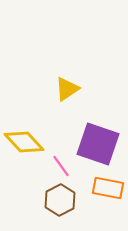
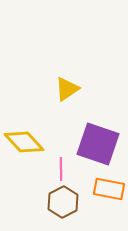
pink line: moved 3 px down; rotated 35 degrees clockwise
orange rectangle: moved 1 px right, 1 px down
brown hexagon: moved 3 px right, 2 px down
